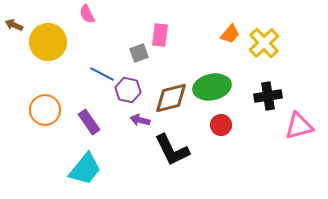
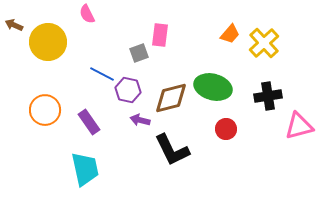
green ellipse: moved 1 px right; rotated 27 degrees clockwise
red circle: moved 5 px right, 4 px down
cyan trapezoid: rotated 51 degrees counterclockwise
